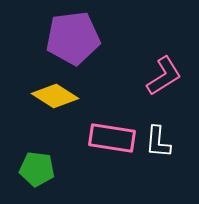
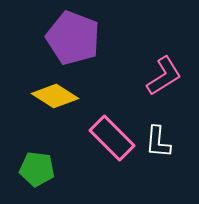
purple pentagon: rotated 28 degrees clockwise
pink rectangle: rotated 36 degrees clockwise
